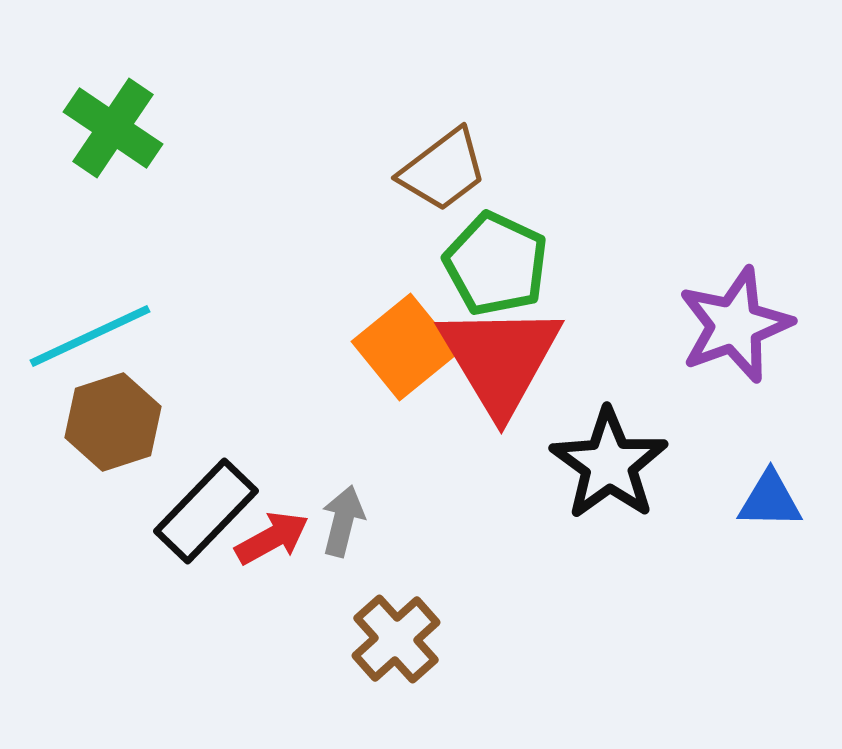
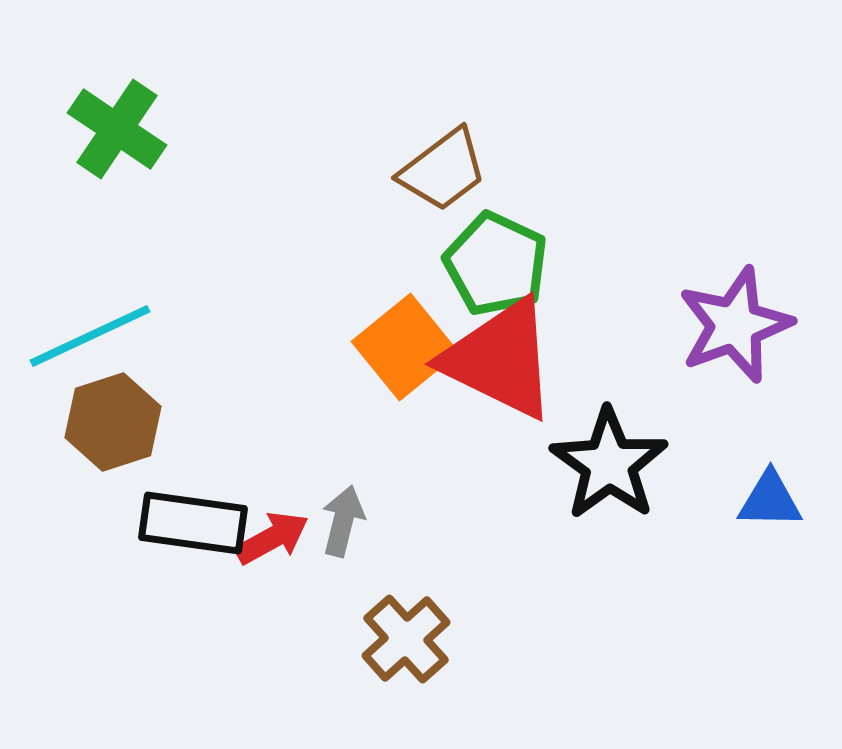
green cross: moved 4 px right, 1 px down
red triangle: rotated 33 degrees counterclockwise
black rectangle: moved 13 px left, 12 px down; rotated 54 degrees clockwise
brown cross: moved 10 px right
